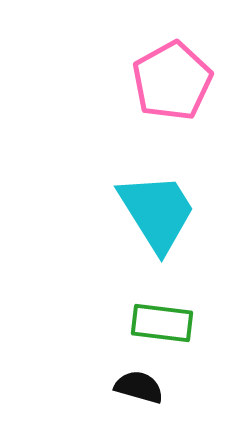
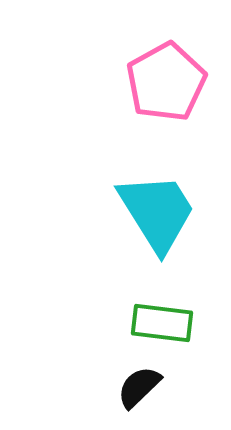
pink pentagon: moved 6 px left, 1 px down
black semicircle: rotated 60 degrees counterclockwise
